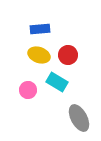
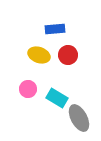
blue rectangle: moved 15 px right
cyan rectangle: moved 16 px down
pink circle: moved 1 px up
